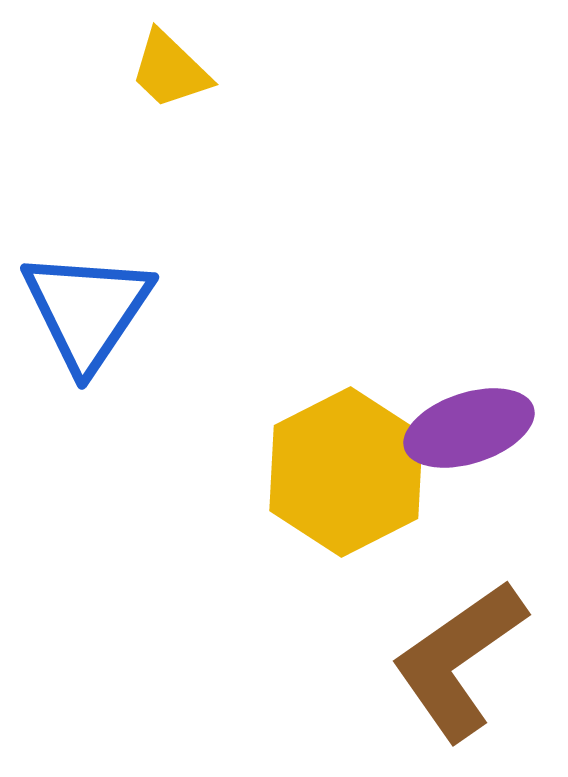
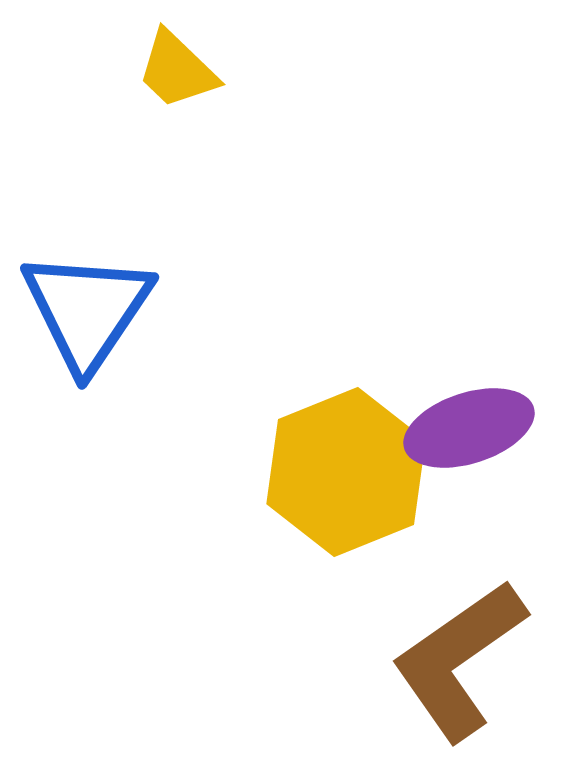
yellow trapezoid: moved 7 px right
yellow hexagon: rotated 5 degrees clockwise
